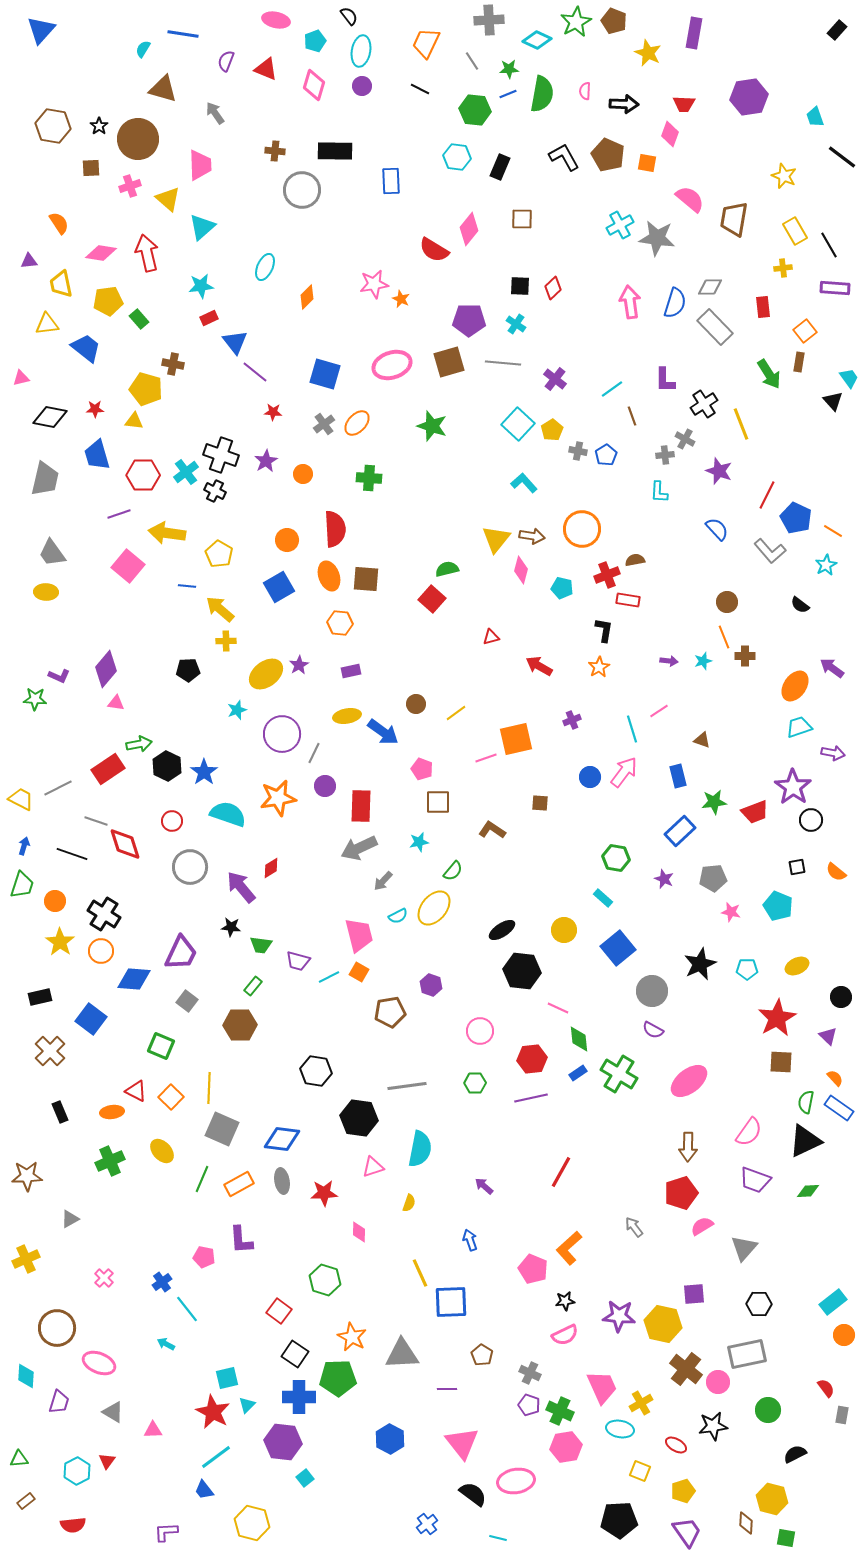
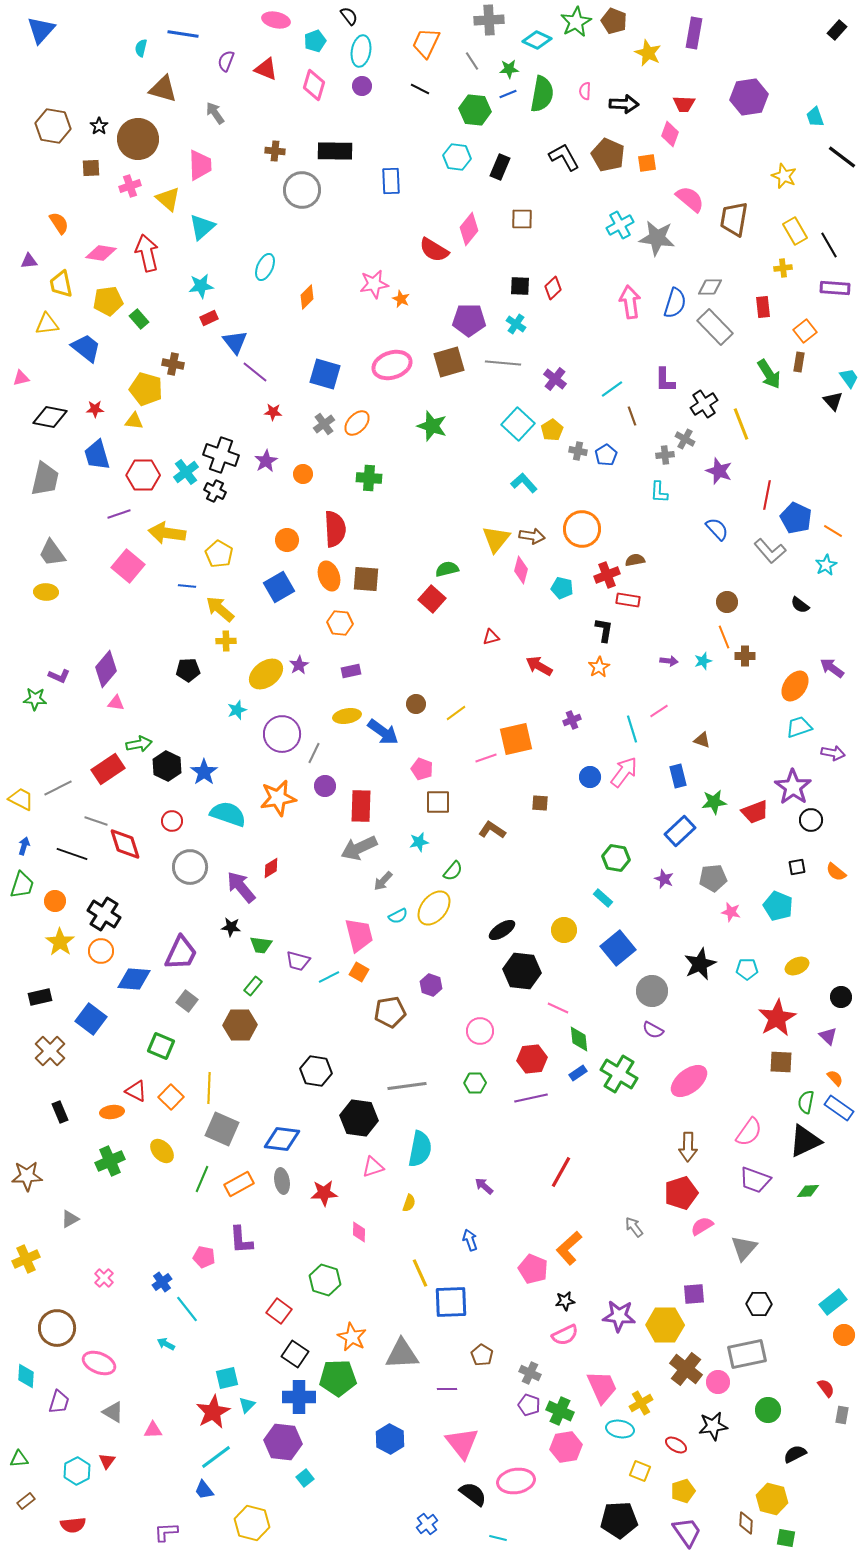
cyan semicircle at (143, 49): moved 2 px left, 1 px up; rotated 18 degrees counterclockwise
orange square at (647, 163): rotated 18 degrees counterclockwise
red line at (767, 495): rotated 16 degrees counterclockwise
yellow hexagon at (663, 1324): moved 2 px right, 1 px down; rotated 12 degrees counterclockwise
red star at (213, 1412): rotated 16 degrees clockwise
